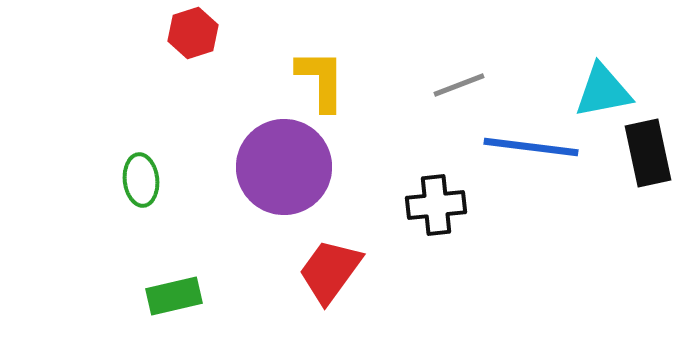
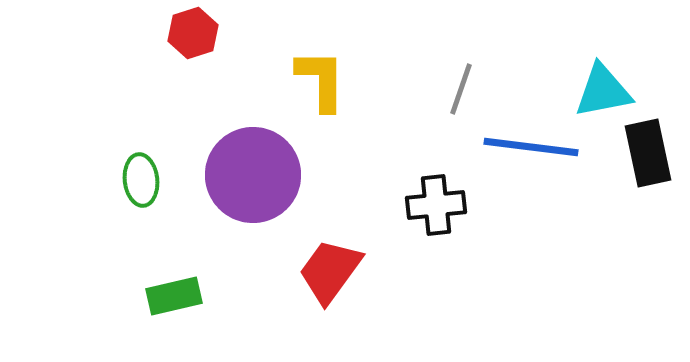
gray line: moved 2 px right, 4 px down; rotated 50 degrees counterclockwise
purple circle: moved 31 px left, 8 px down
